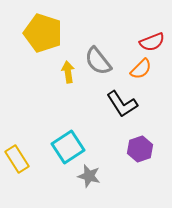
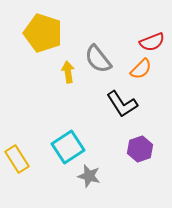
gray semicircle: moved 2 px up
